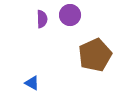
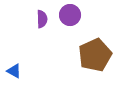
blue triangle: moved 18 px left, 12 px up
